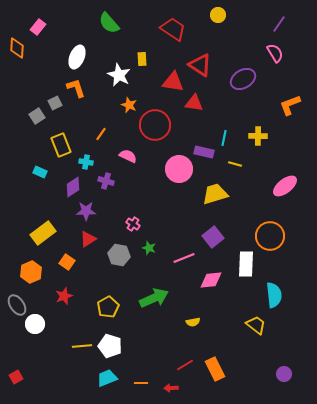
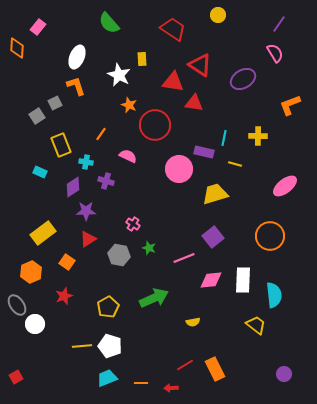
orange L-shape at (76, 88): moved 2 px up
white rectangle at (246, 264): moved 3 px left, 16 px down
